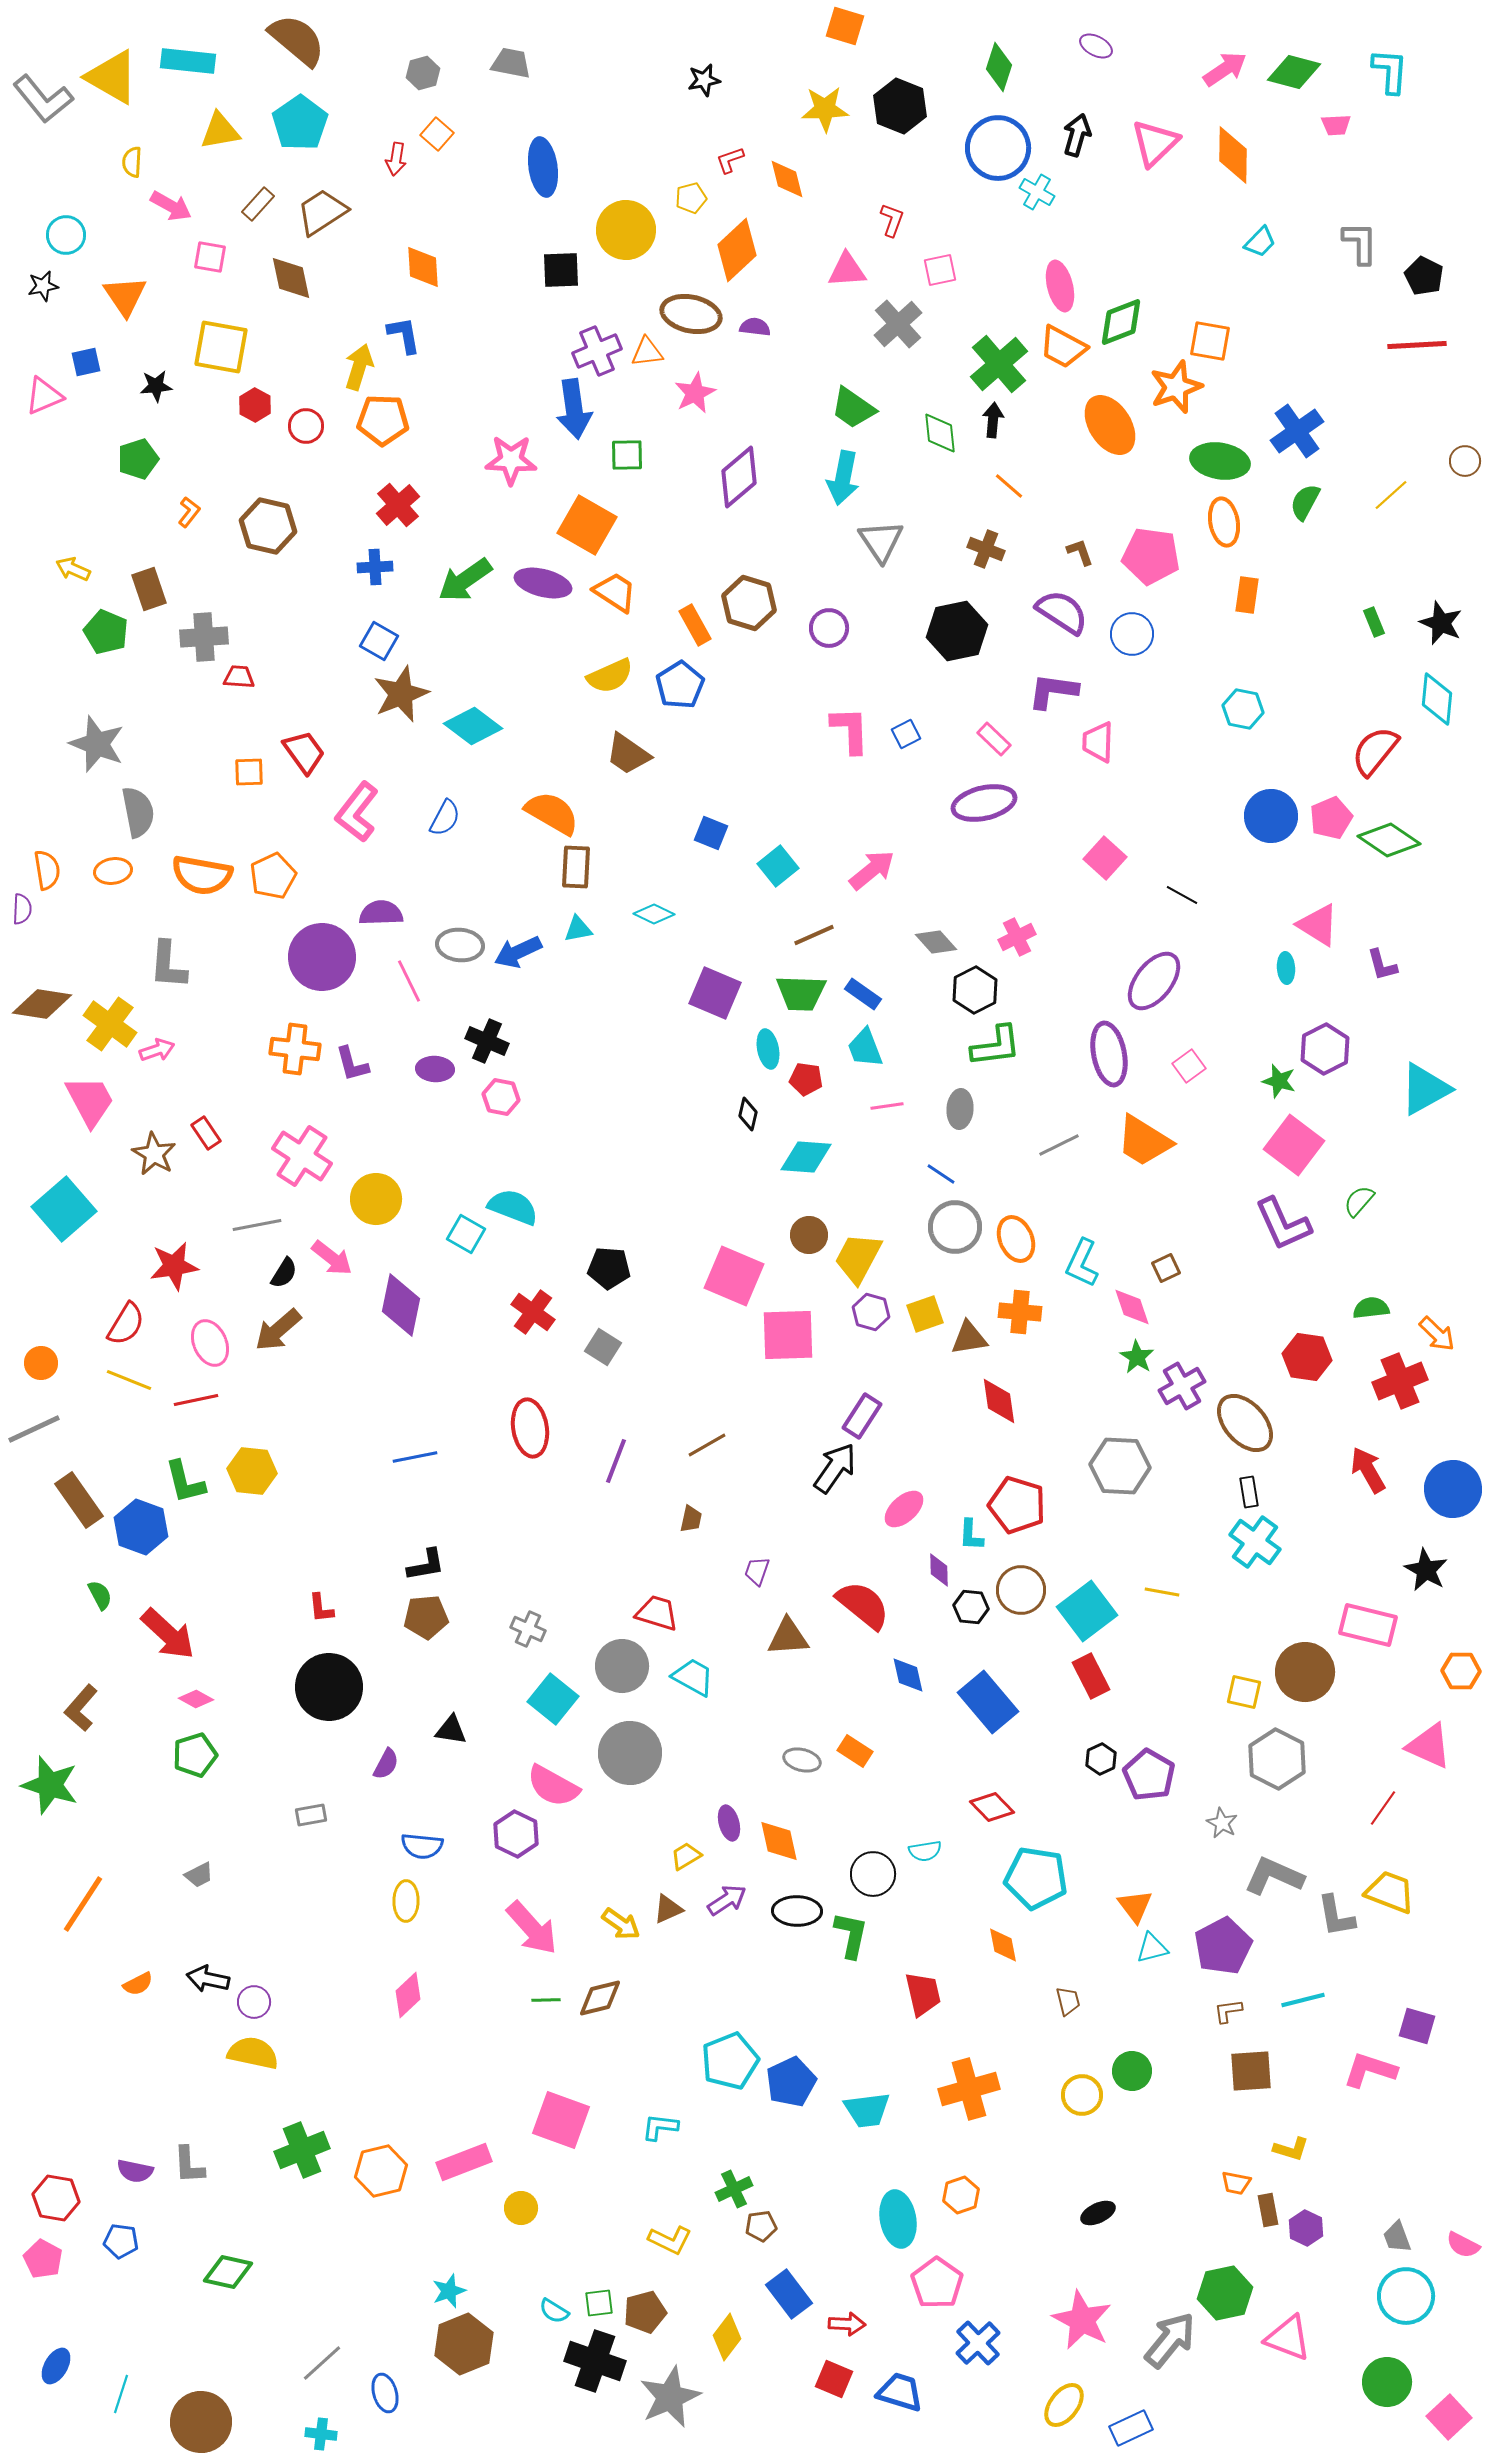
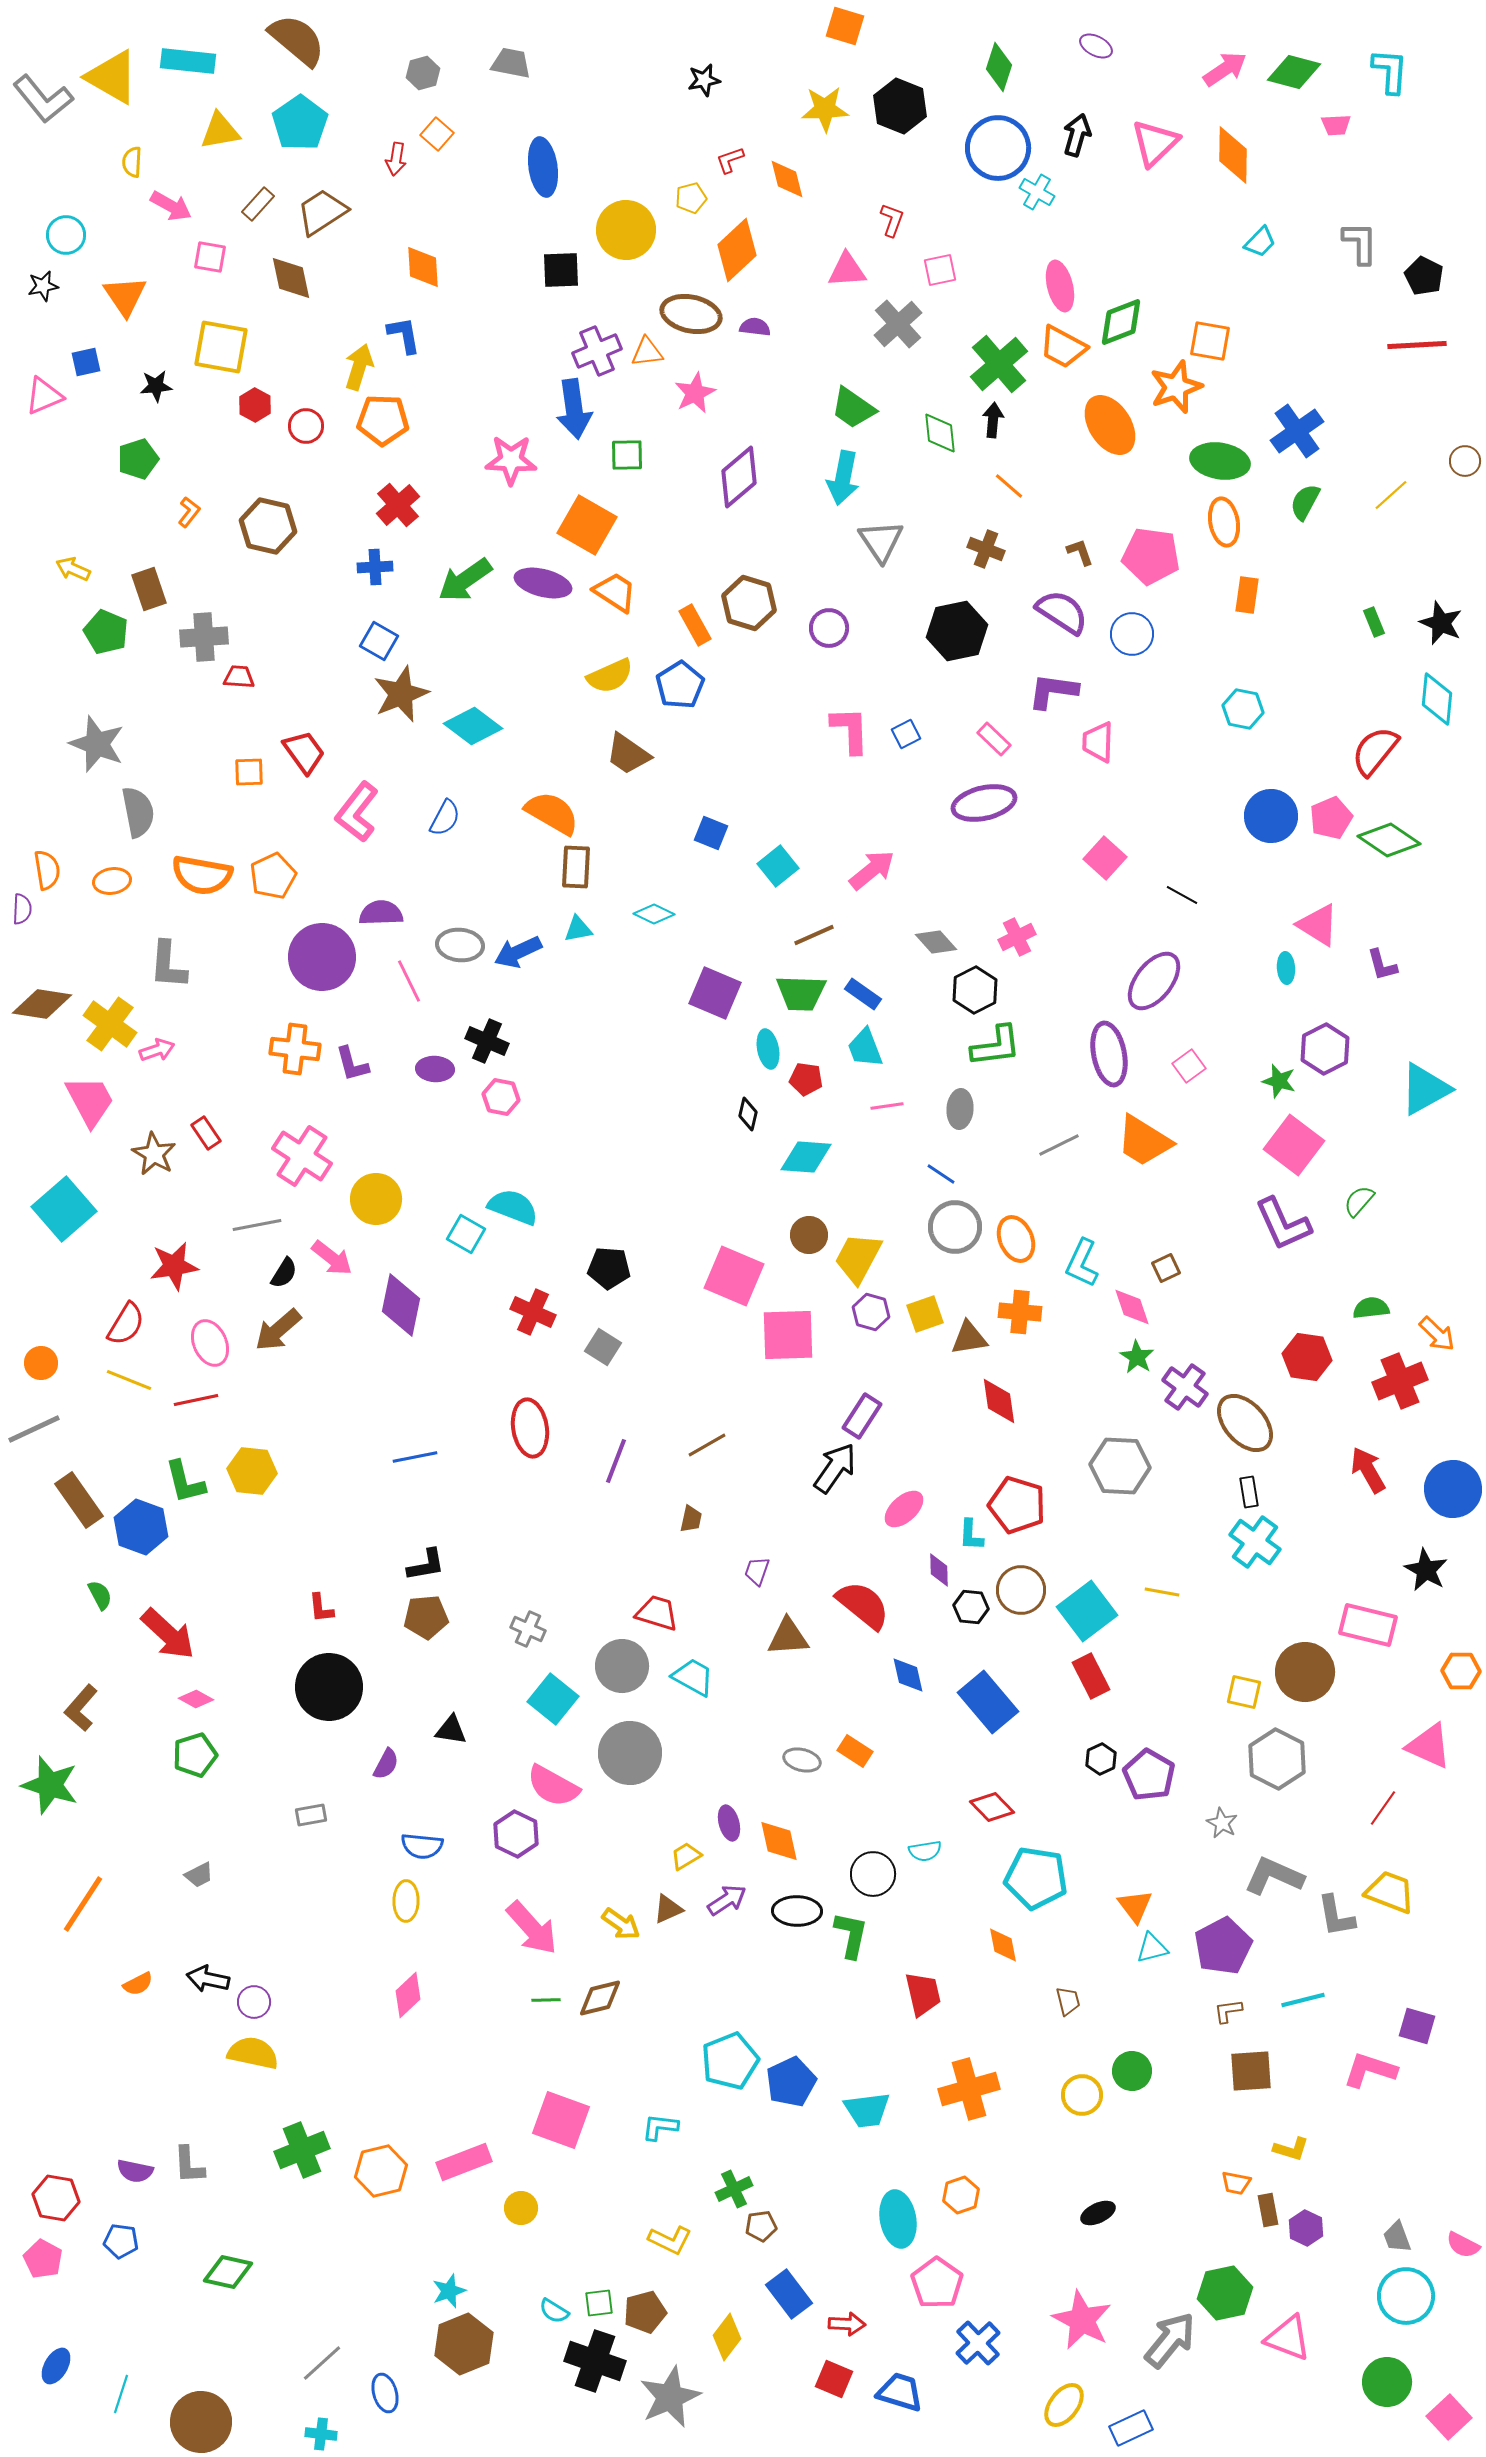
orange ellipse at (113, 871): moved 1 px left, 10 px down
red cross at (533, 1312): rotated 12 degrees counterclockwise
purple cross at (1182, 1386): moved 3 px right, 1 px down; rotated 24 degrees counterclockwise
